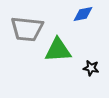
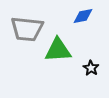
blue diamond: moved 2 px down
black star: rotated 21 degrees clockwise
